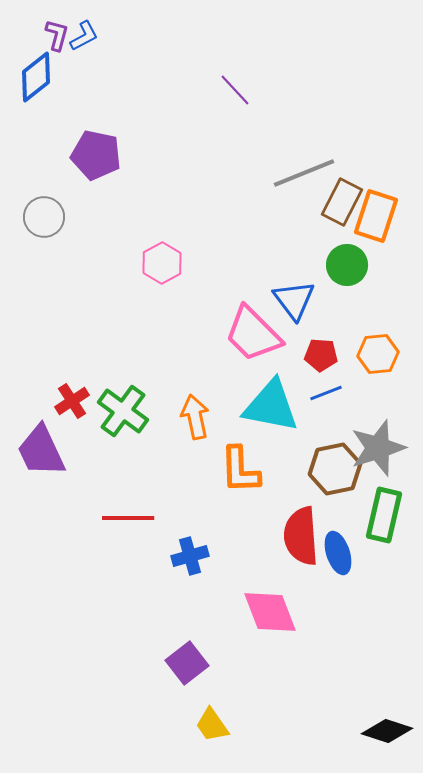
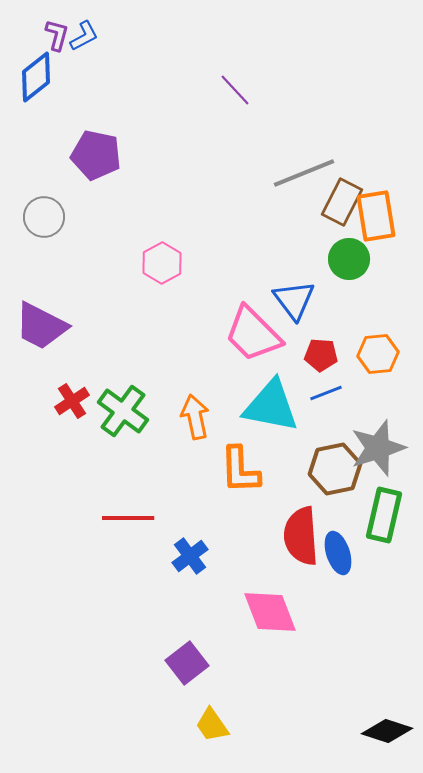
orange rectangle: rotated 27 degrees counterclockwise
green circle: moved 2 px right, 6 px up
purple trapezoid: moved 125 px up; rotated 38 degrees counterclockwise
blue cross: rotated 21 degrees counterclockwise
